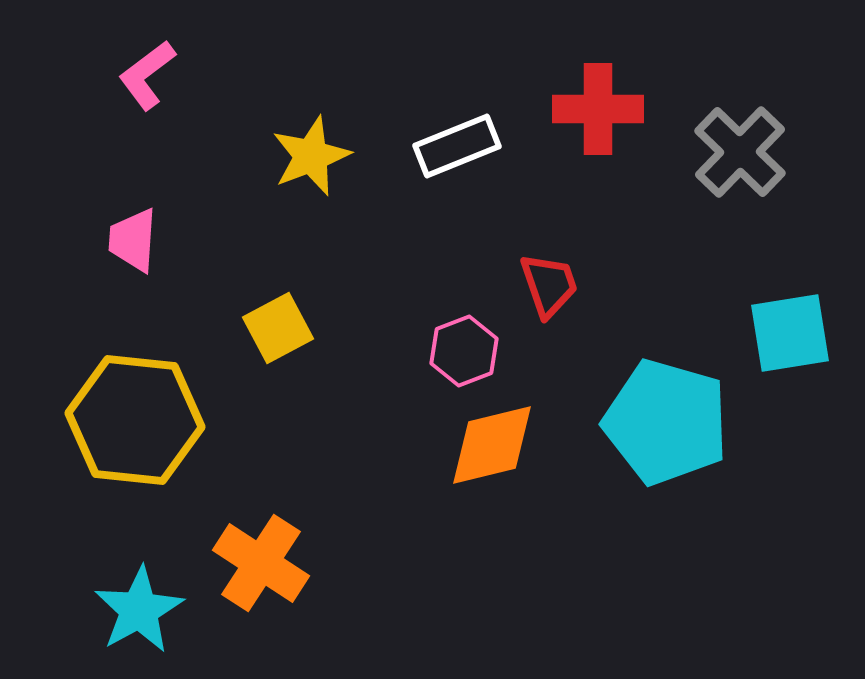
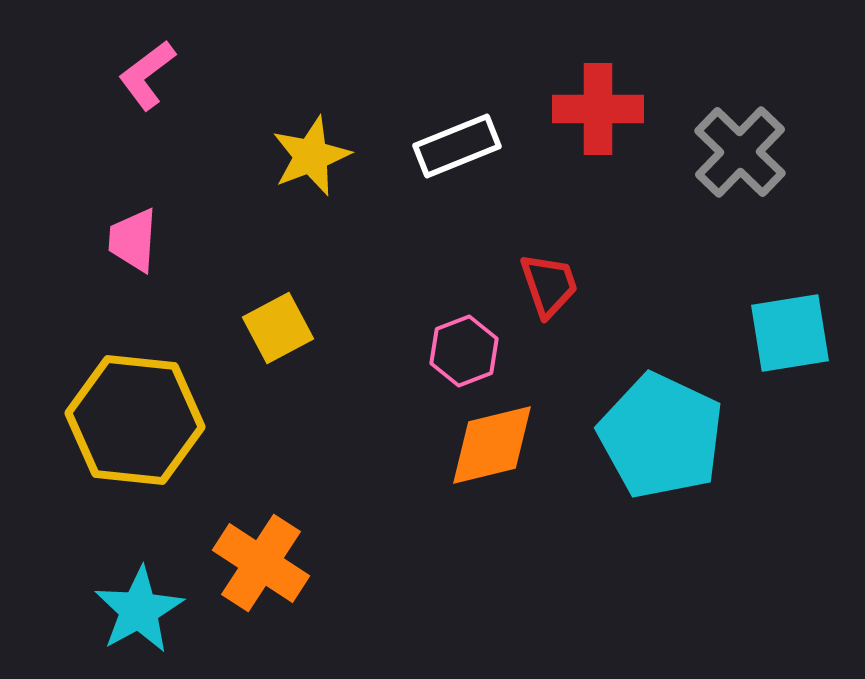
cyan pentagon: moved 5 px left, 14 px down; rotated 9 degrees clockwise
